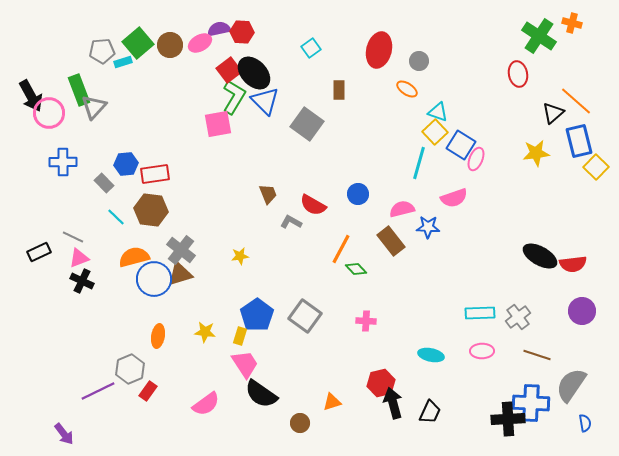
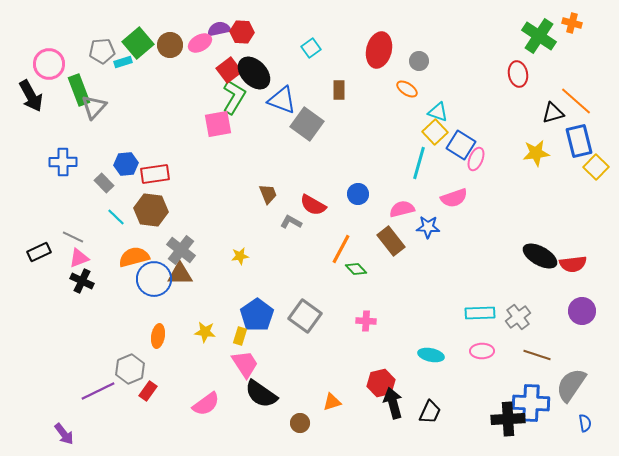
blue triangle at (265, 101): moved 17 px right, 1 px up; rotated 24 degrees counterclockwise
pink circle at (49, 113): moved 49 px up
black triangle at (553, 113): rotated 25 degrees clockwise
brown triangle at (180, 274): rotated 16 degrees clockwise
